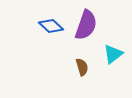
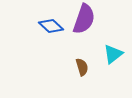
purple semicircle: moved 2 px left, 6 px up
